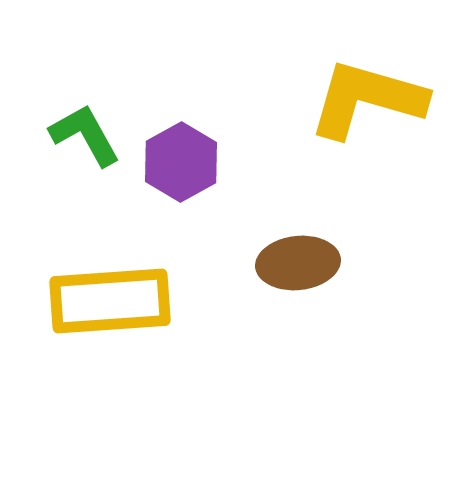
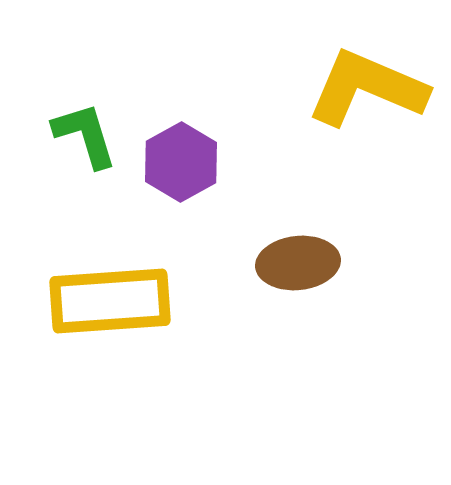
yellow L-shape: moved 11 px up; rotated 7 degrees clockwise
green L-shape: rotated 12 degrees clockwise
